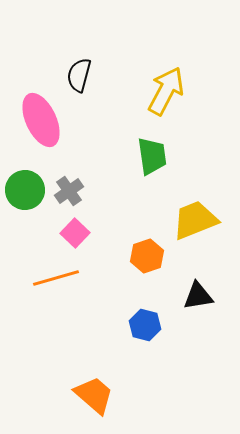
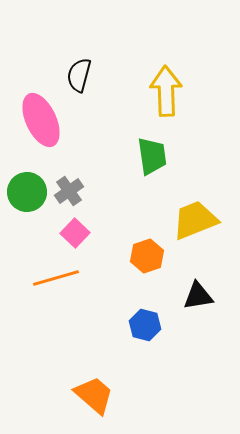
yellow arrow: rotated 30 degrees counterclockwise
green circle: moved 2 px right, 2 px down
